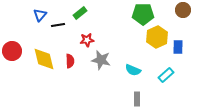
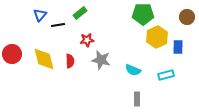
brown circle: moved 4 px right, 7 px down
red circle: moved 3 px down
cyan rectangle: rotated 28 degrees clockwise
